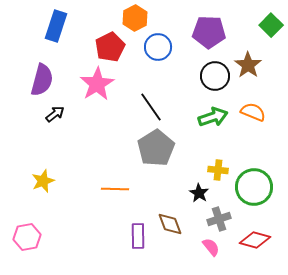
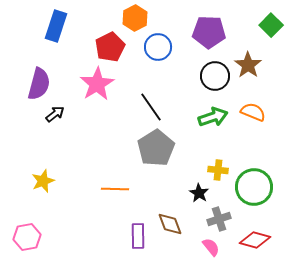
purple semicircle: moved 3 px left, 4 px down
